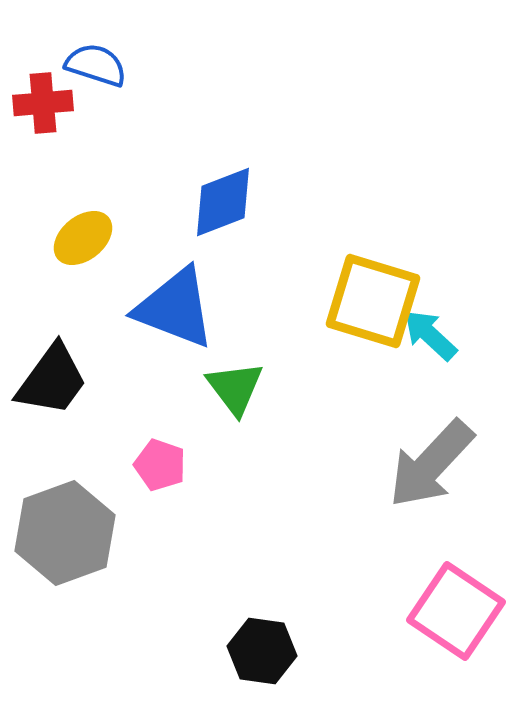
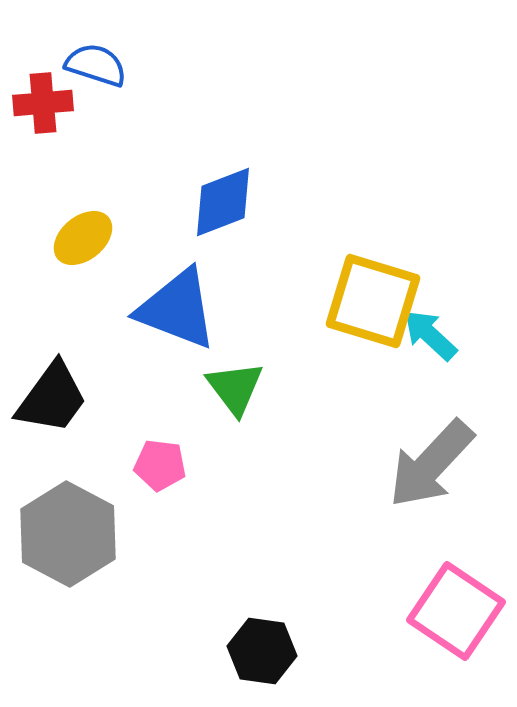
blue triangle: moved 2 px right, 1 px down
black trapezoid: moved 18 px down
pink pentagon: rotated 12 degrees counterclockwise
gray hexagon: moved 3 px right, 1 px down; rotated 12 degrees counterclockwise
